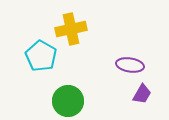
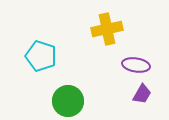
yellow cross: moved 36 px right
cyan pentagon: rotated 12 degrees counterclockwise
purple ellipse: moved 6 px right
